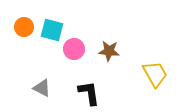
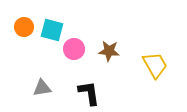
yellow trapezoid: moved 9 px up
gray triangle: rotated 36 degrees counterclockwise
